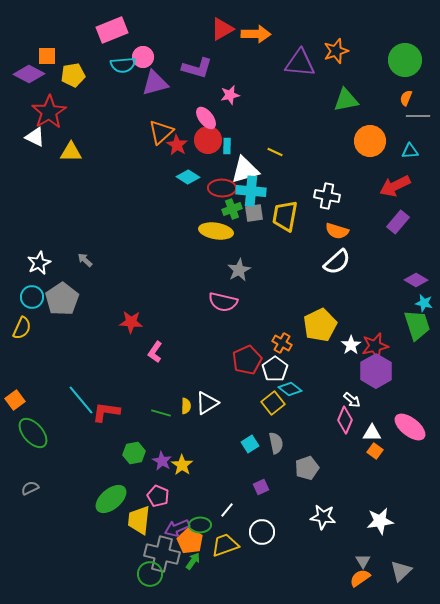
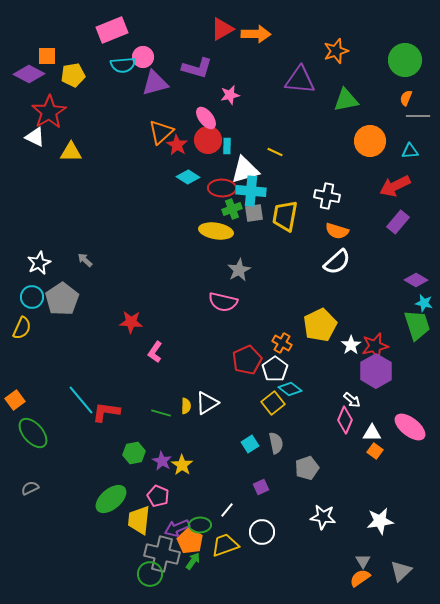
purple triangle at (300, 63): moved 17 px down
